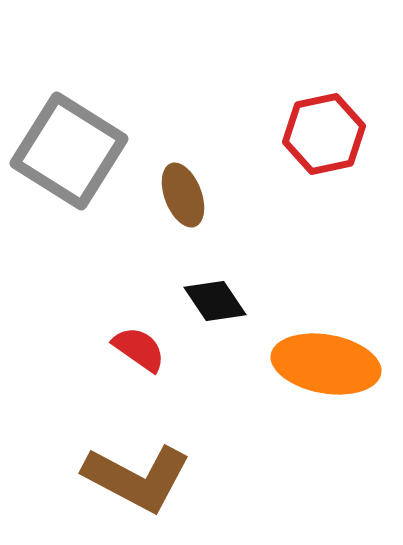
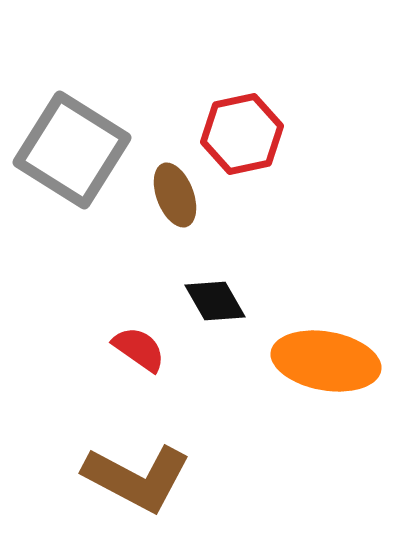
red hexagon: moved 82 px left
gray square: moved 3 px right, 1 px up
brown ellipse: moved 8 px left
black diamond: rotated 4 degrees clockwise
orange ellipse: moved 3 px up
